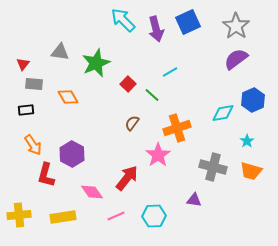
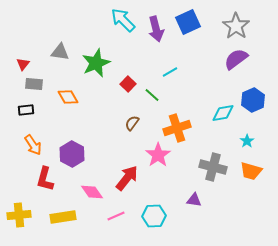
red L-shape: moved 1 px left, 4 px down
